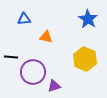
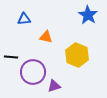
blue star: moved 4 px up
yellow hexagon: moved 8 px left, 4 px up
